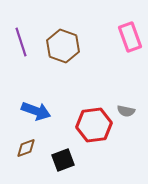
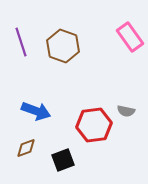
pink rectangle: rotated 16 degrees counterclockwise
